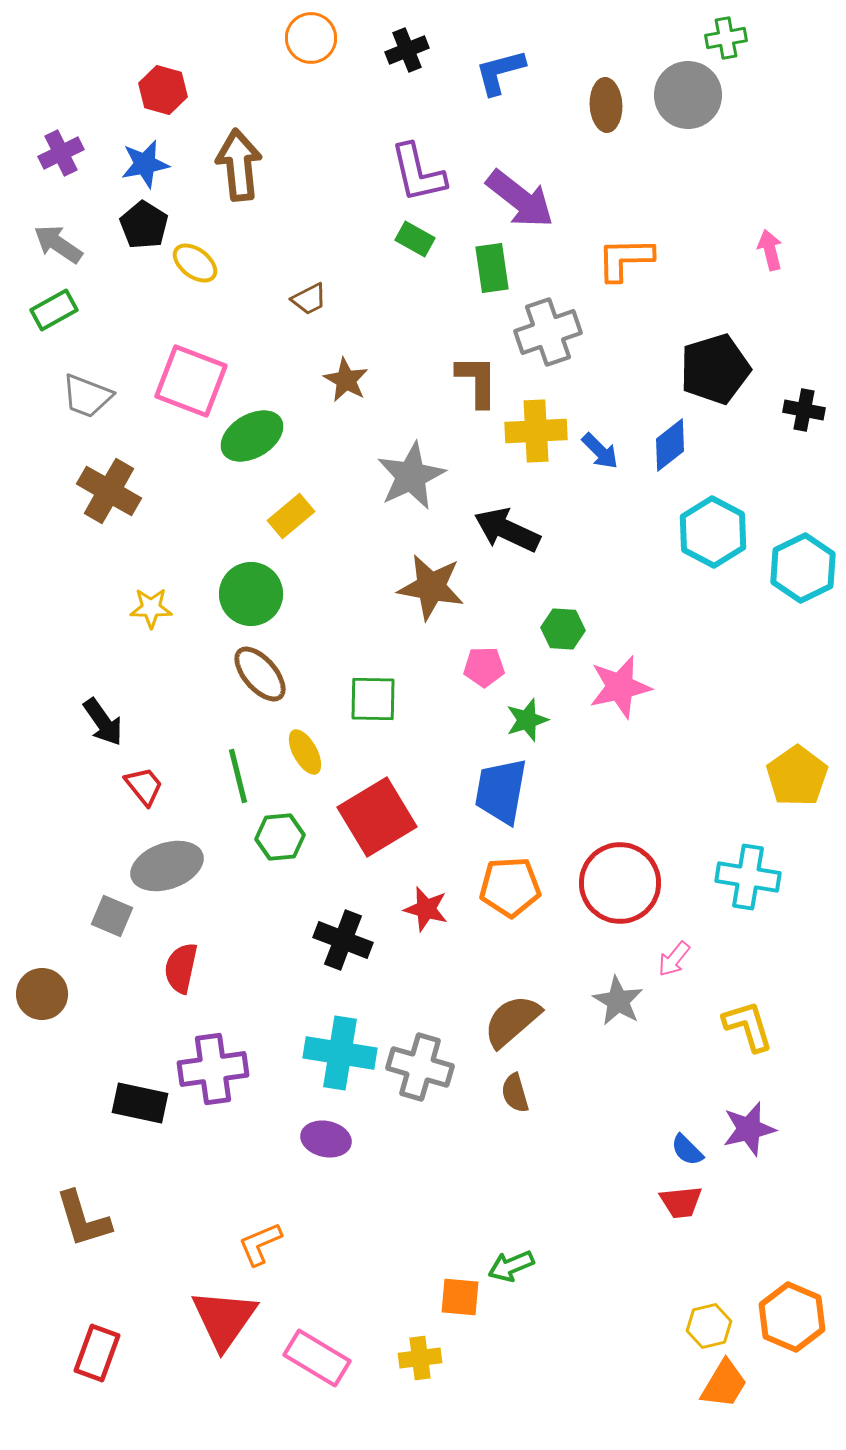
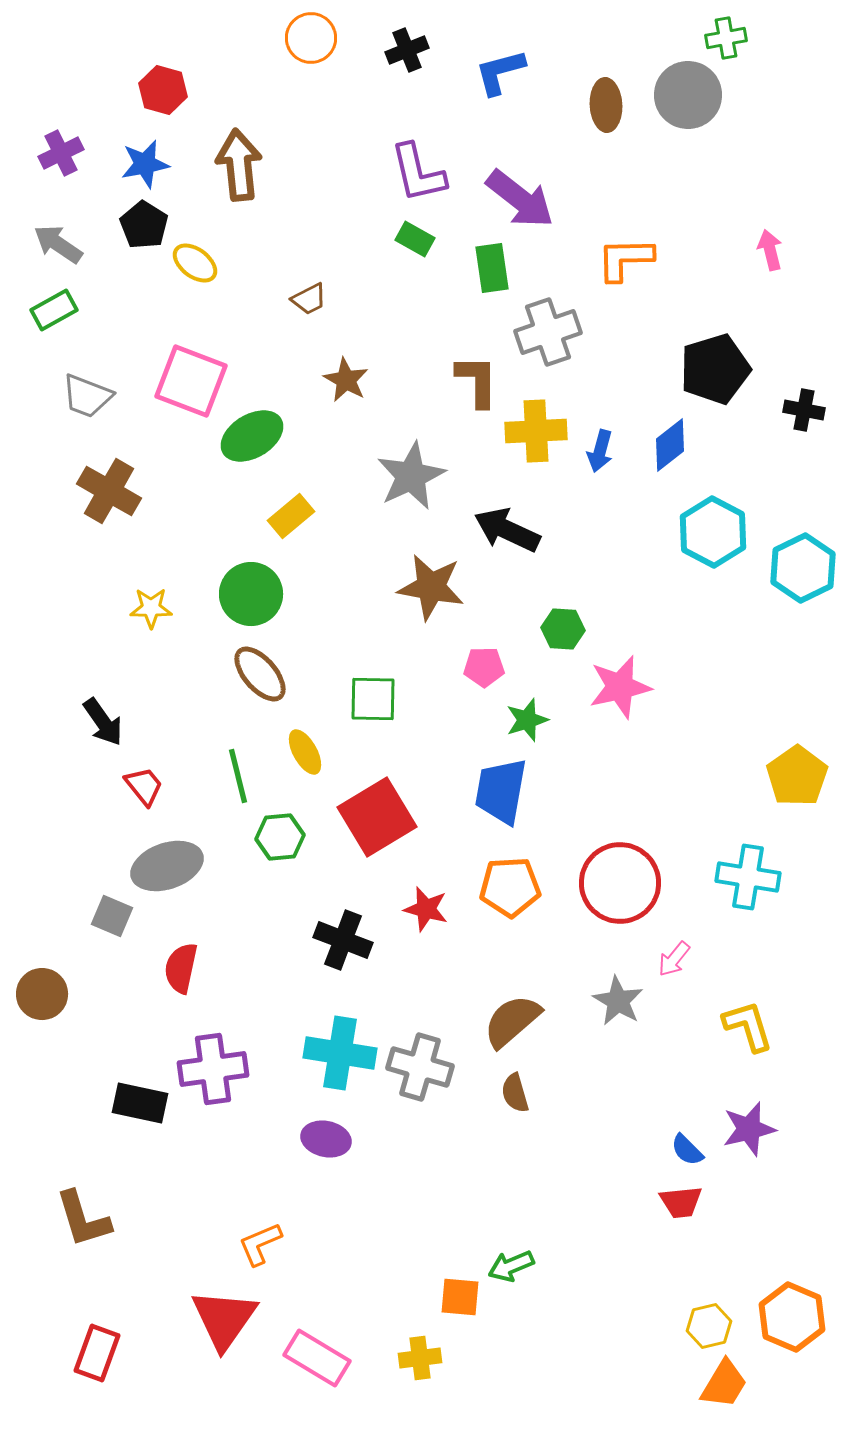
blue arrow at (600, 451): rotated 60 degrees clockwise
